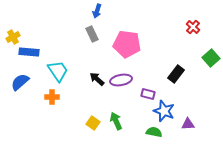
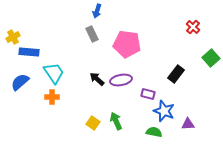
cyan trapezoid: moved 4 px left, 2 px down
